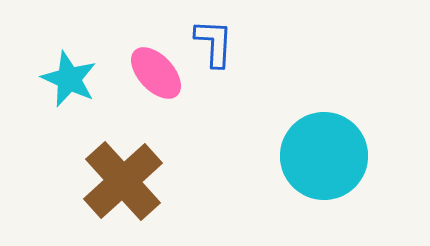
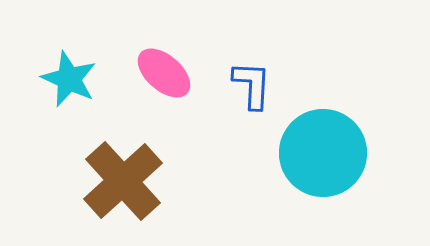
blue L-shape: moved 38 px right, 42 px down
pink ellipse: moved 8 px right; rotated 6 degrees counterclockwise
cyan circle: moved 1 px left, 3 px up
